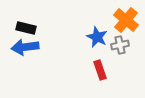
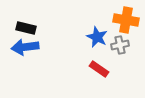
orange cross: rotated 30 degrees counterclockwise
red rectangle: moved 1 px left, 1 px up; rotated 36 degrees counterclockwise
